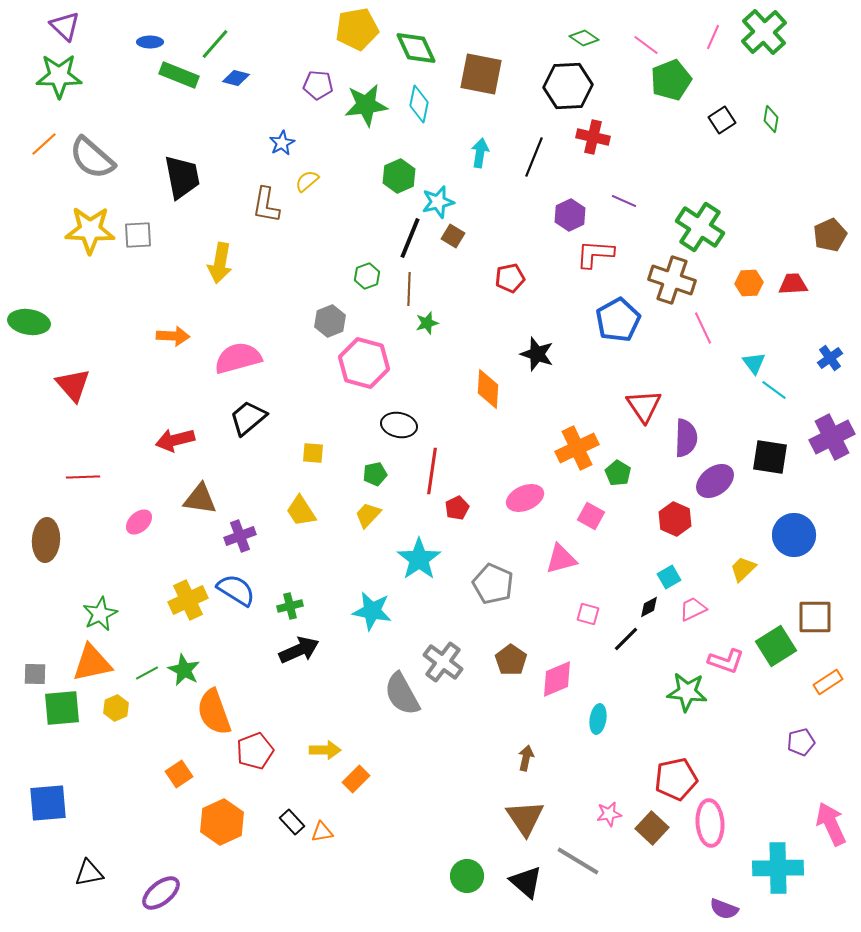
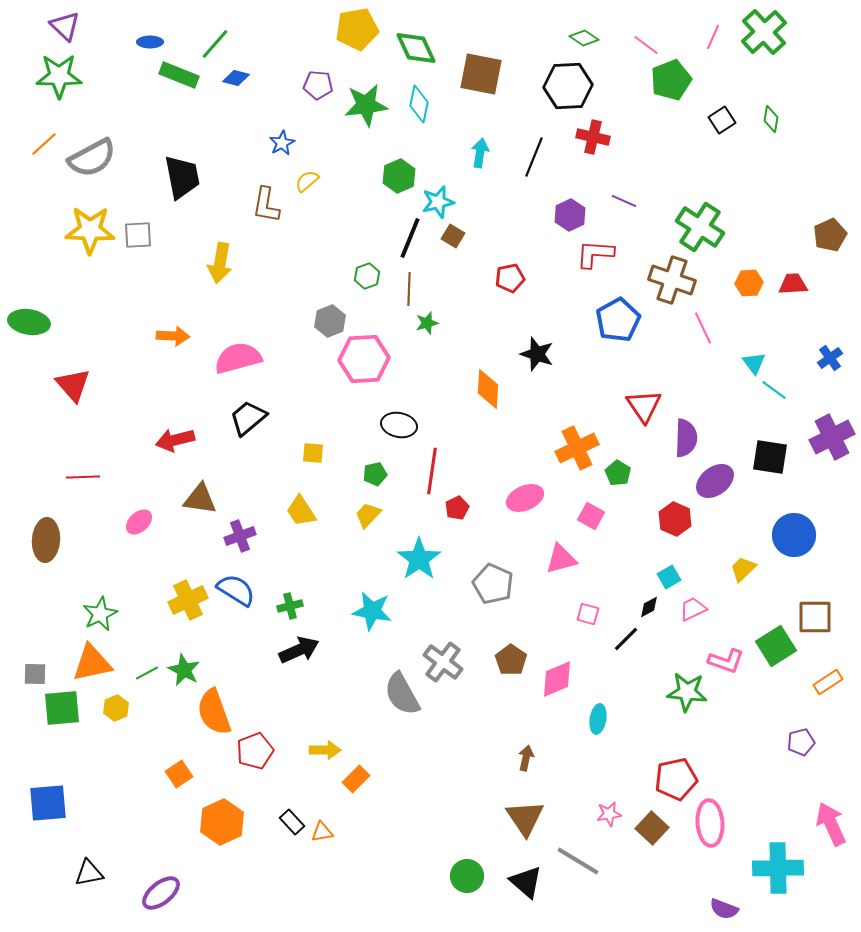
gray semicircle at (92, 158): rotated 69 degrees counterclockwise
pink hexagon at (364, 363): moved 4 px up; rotated 18 degrees counterclockwise
